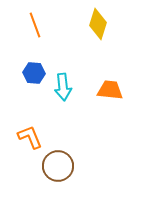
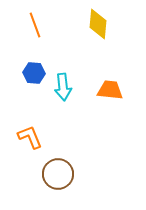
yellow diamond: rotated 12 degrees counterclockwise
brown circle: moved 8 px down
